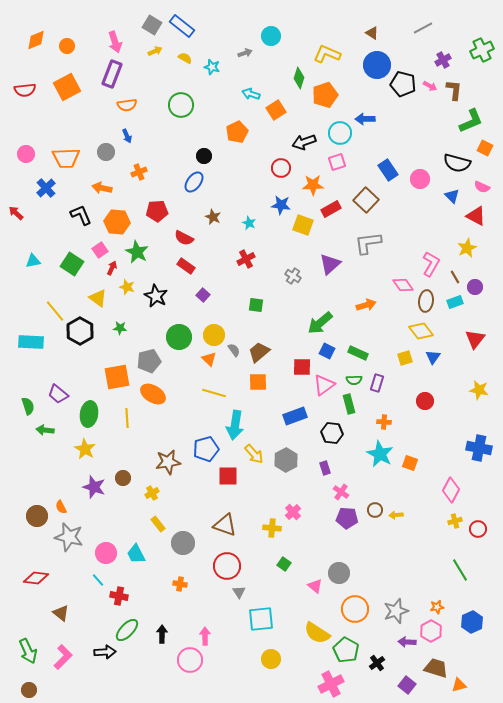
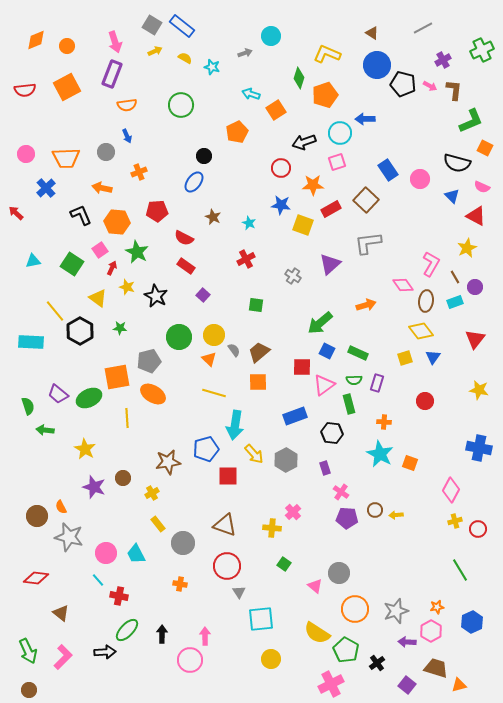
green ellipse at (89, 414): moved 16 px up; rotated 55 degrees clockwise
